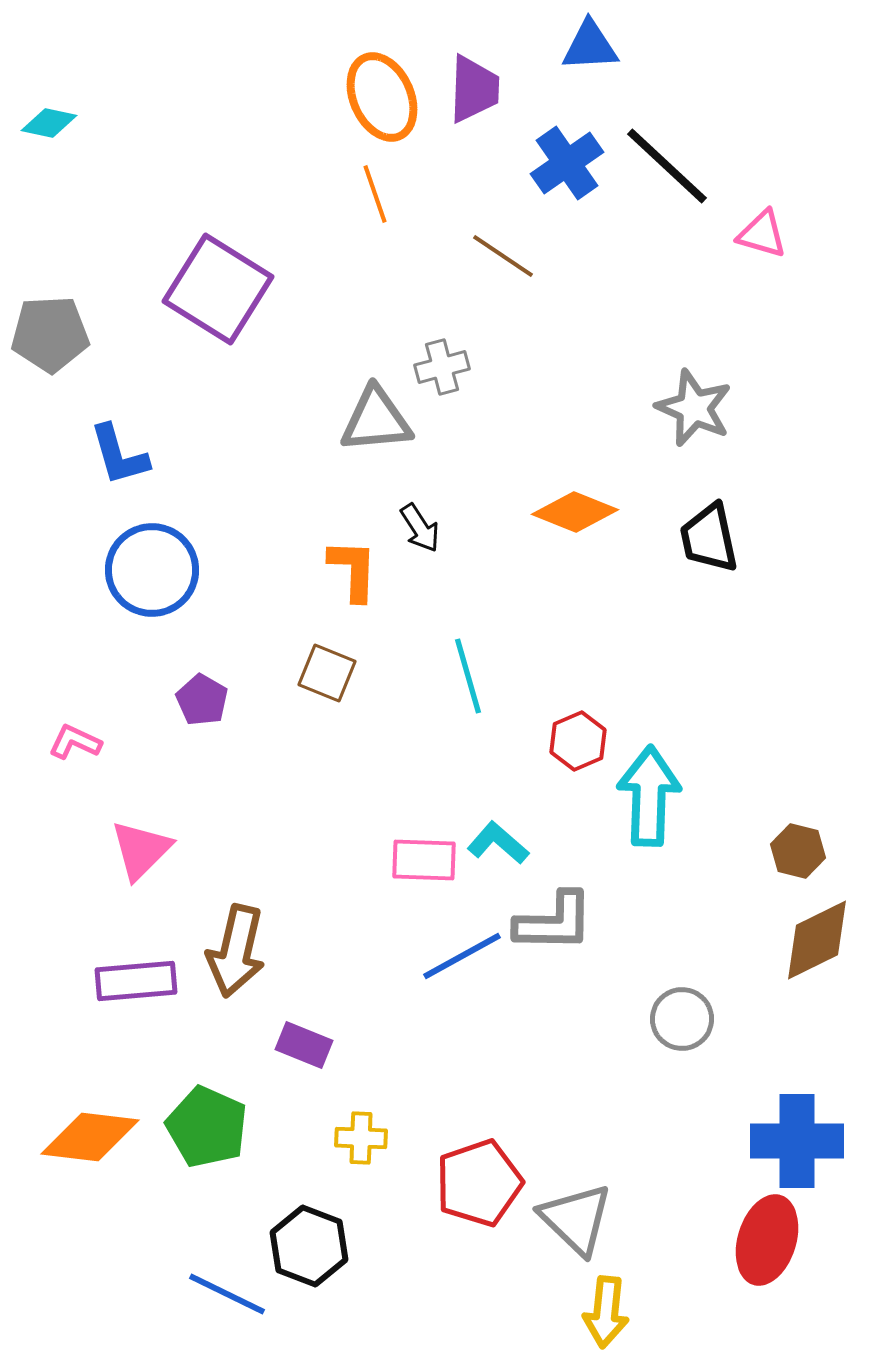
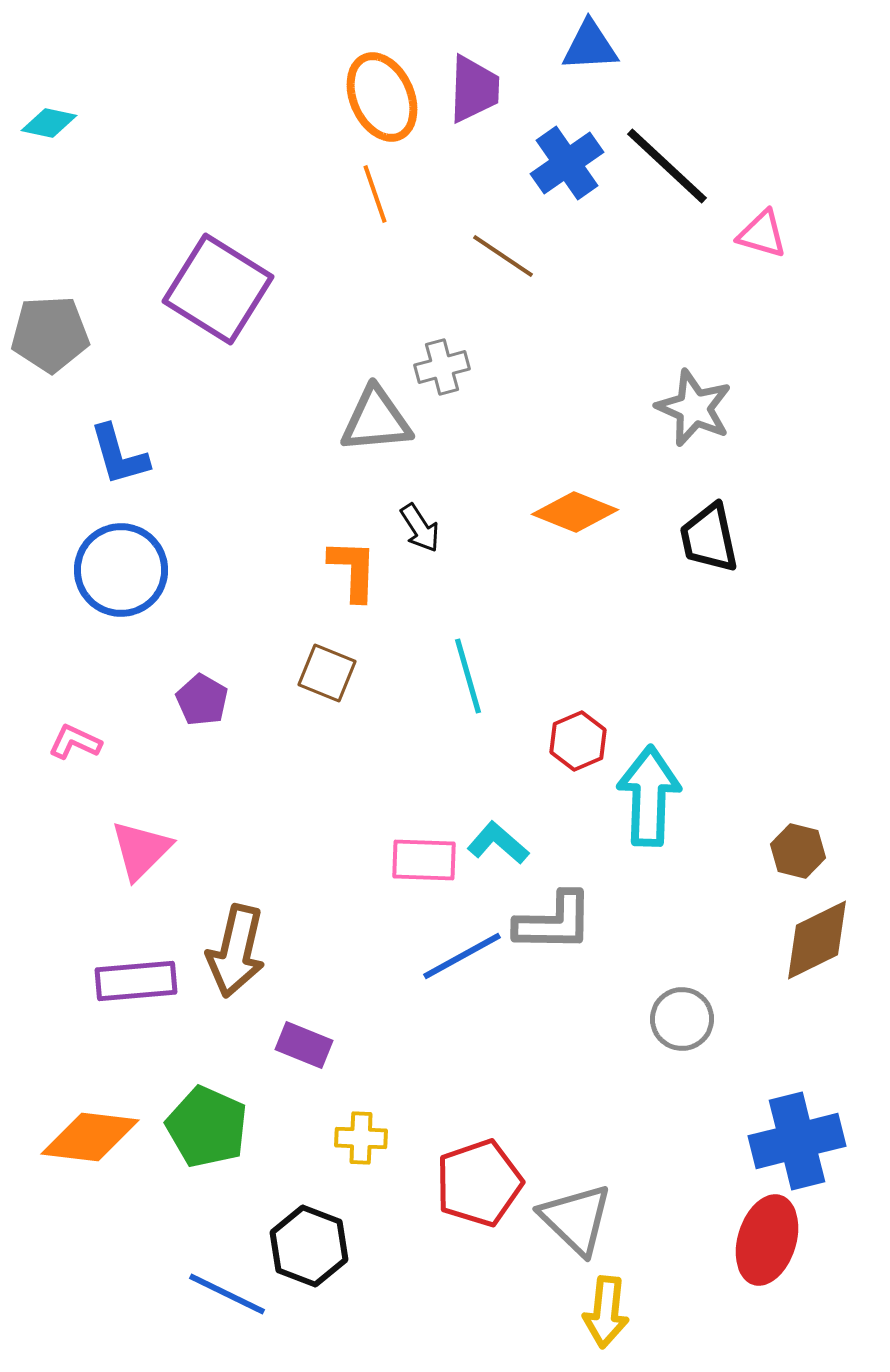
blue circle at (152, 570): moved 31 px left
blue cross at (797, 1141): rotated 14 degrees counterclockwise
